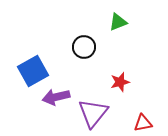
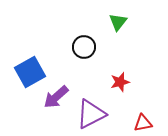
green triangle: rotated 30 degrees counterclockwise
blue square: moved 3 px left, 1 px down
purple arrow: rotated 28 degrees counterclockwise
purple triangle: moved 2 px left, 1 px down; rotated 24 degrees clockwise
